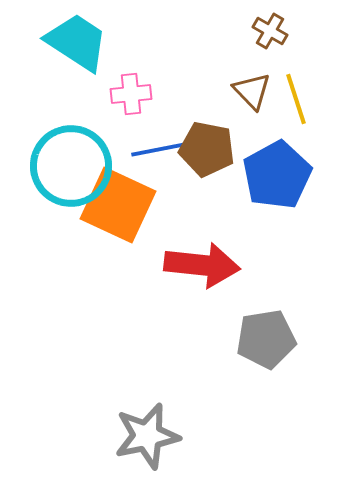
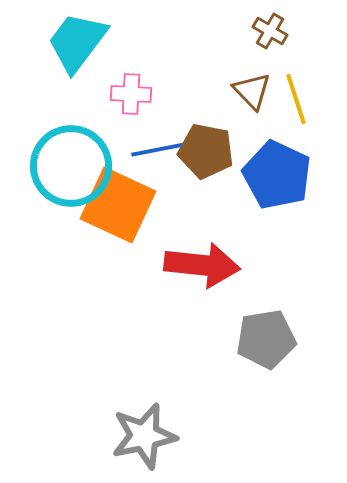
cyan trapezoid: rotated 86 degrees counterclockwise
pink cross: rotated 9 degrees clockwise
brown pentagon: moved 1 px left, 2 px down
blue pentagon: rotated 18 degrees counterclockwise
gray star: moved 3 px left
